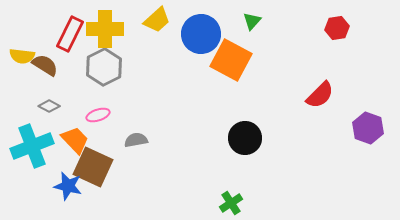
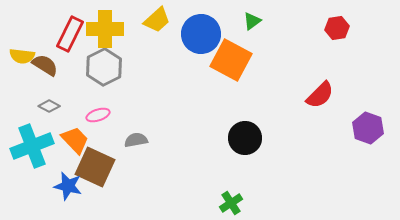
green triangle: rotated 12 degrees clockwise
brown square: moved 2 px right
